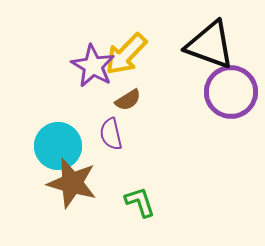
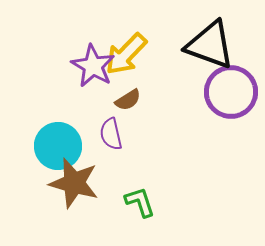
brown star: moved 2 px right
